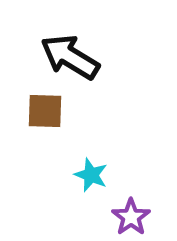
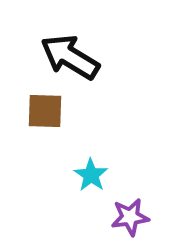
cyan star: rotated 12 degrees clockwise
purple star: moved 1 px left; rotated 27 degrees clockwise
